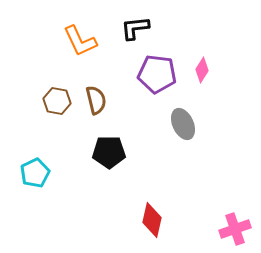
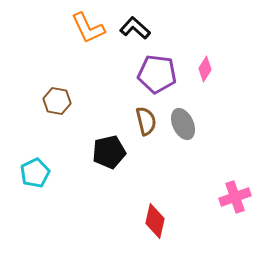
black L-shape: rotated 48 degrees clockwise
orange L-shape: moved 8 px right, 13 px up
pink diamond: moved 3 px right, 1 px up
brown semicircle: moved 50 px right, 21 px down
black pentagon: rotated 12 degrees counterclockwise
red diamond: moved 3 px right, 1 px down
pink cross: moved 32 px up
